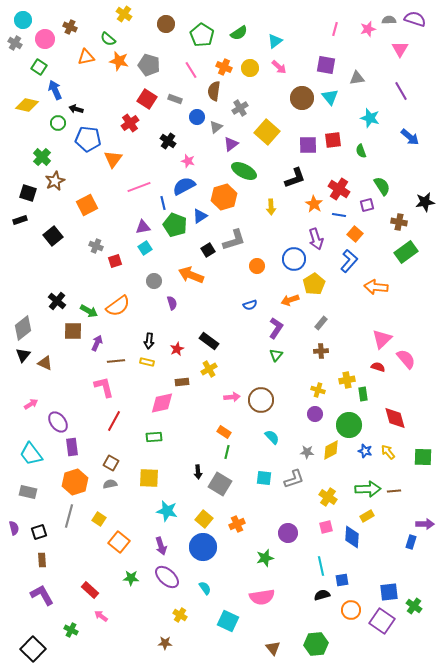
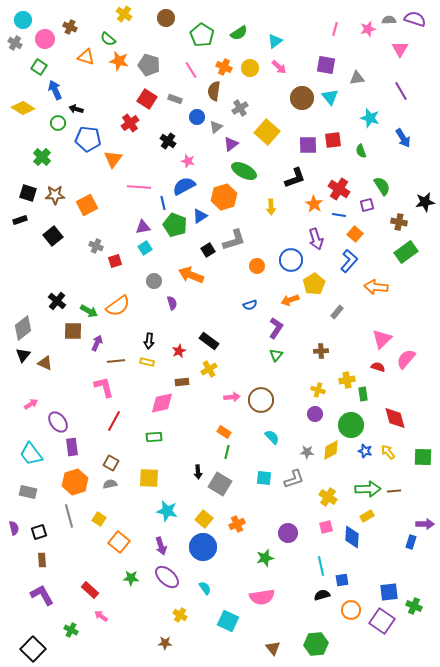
brown circle at (166, 24): moved 6 px up
orange triangle at (86, 57): rotated 30 degrees clockwise
yellow diamond at (27, 105): moved 4 px left, 3 px down; rotated 20 degrees clockwise
blue arrow at (410, 137): moved 7 px left, 1 px down; rotated 18 degrees clockwise
brown star at (55, 181): moved 14 px down; rotated 24 degrees clockwise
pink line at (139, 187): rotated 25 degrees clockwise
blue circle at (294, 259): moved 3 px left, 1 px down
gray rectangle at (321, 323): moved 16 px right, 11 px up
red star at (177, 349): moved 2 px right, 2 px down
pink semicircle at (406, 359): rotated 100 degrees counterclockwise
green circle at (349, 425): moved 2 px right
gray line at (69, 516): rotated 30 degrees counterclockwise
green cross at (414, 606): rotated 14 degrees counterclockwise
